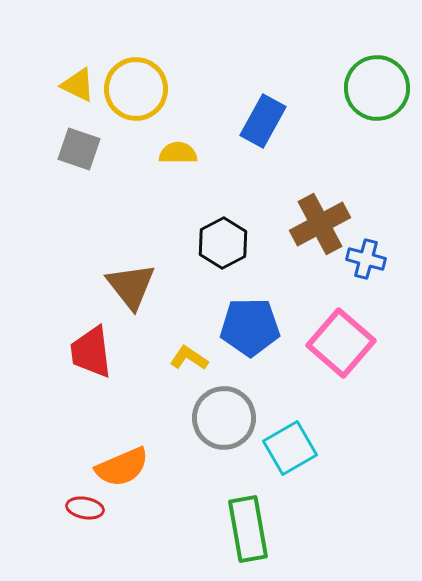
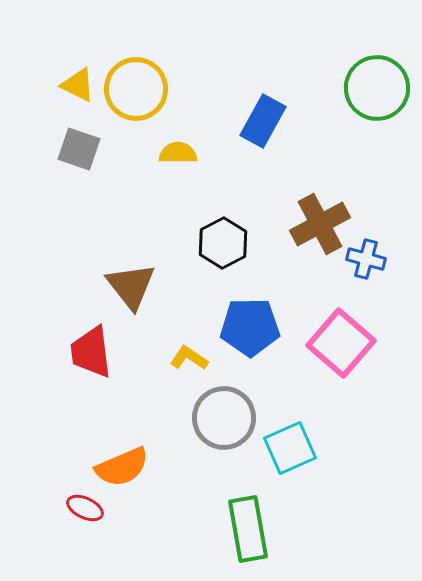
cyan square: rotated 6 degrees clockwise
red ellipse: rotated 15 degrees clockwise
